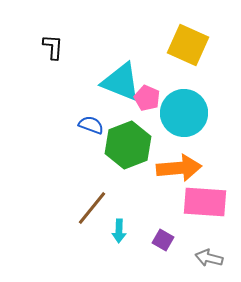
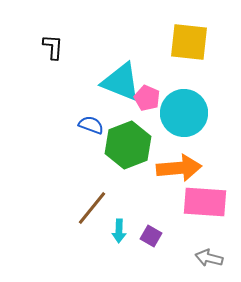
yellow square: moved 1 px right, 3 px up; rotated 18 degrees counterclockwise
purple square: moved 12 px left, 4 px up
